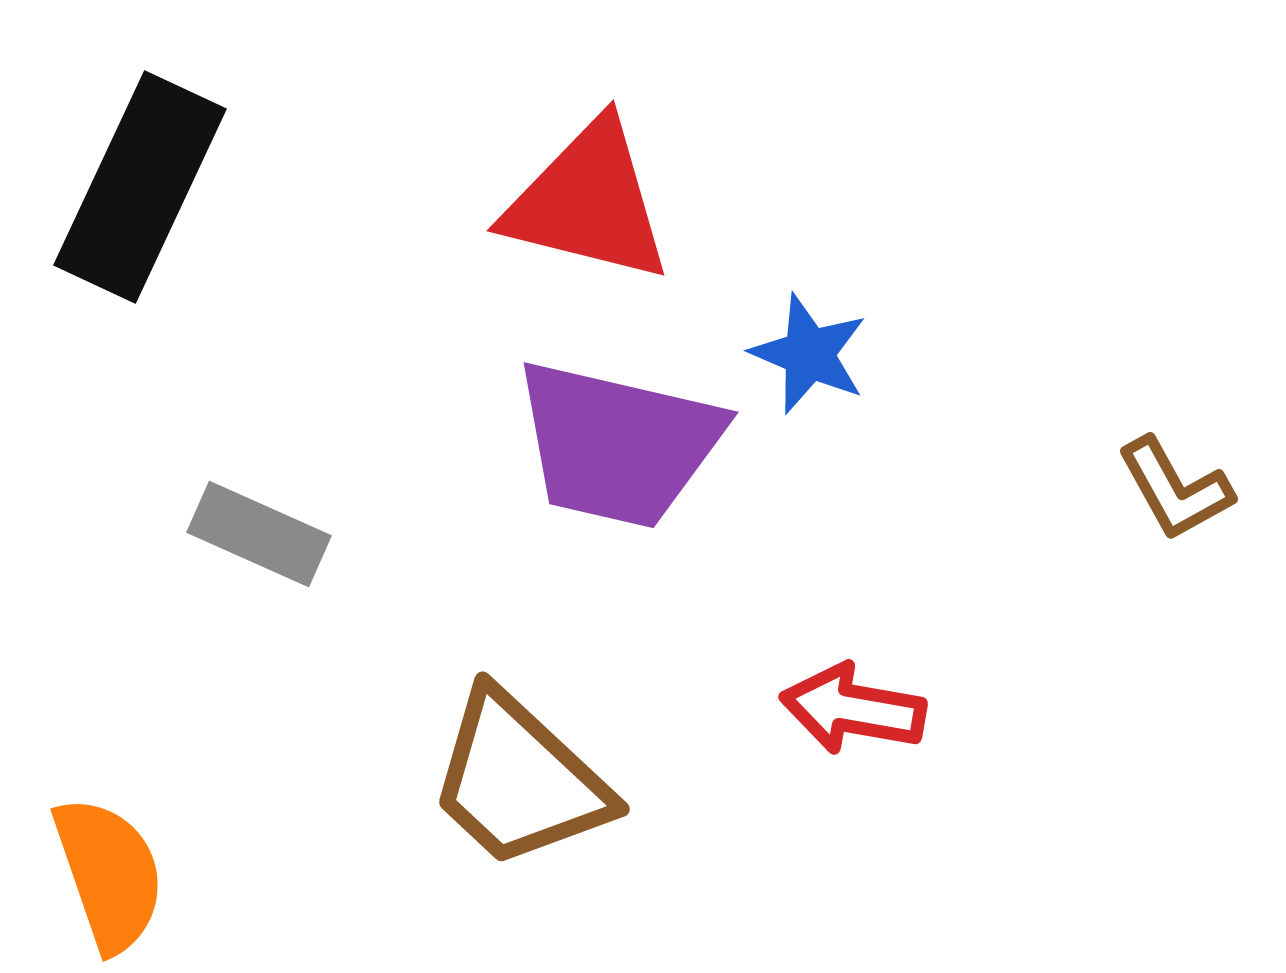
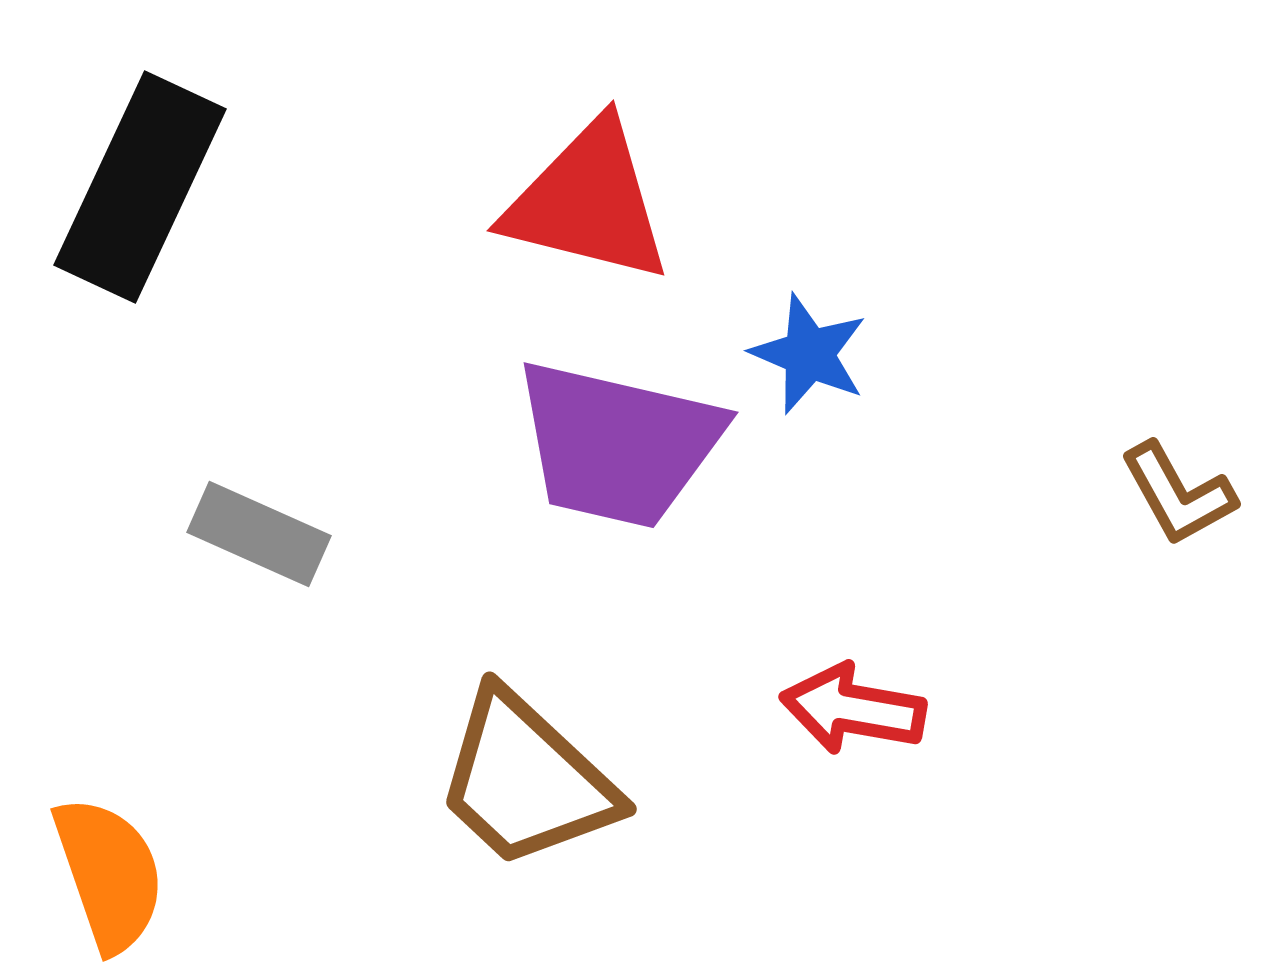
brown L-shape: moved 3 px right, 5 px down
brown trapezoid: moved 7 px right
